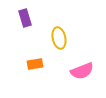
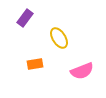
purple rectangle: rotated 54 degrees clockwise
yellow ellipse: rotated 20 degrees counterclockwise
